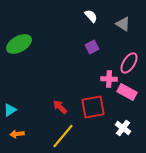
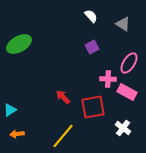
pink cross: moved 1 px left
red arrow: moved 3 px right, 10 px up
